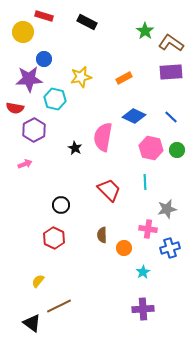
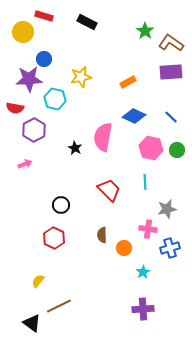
orange rectangle: moved 4 px right, 4 px down
